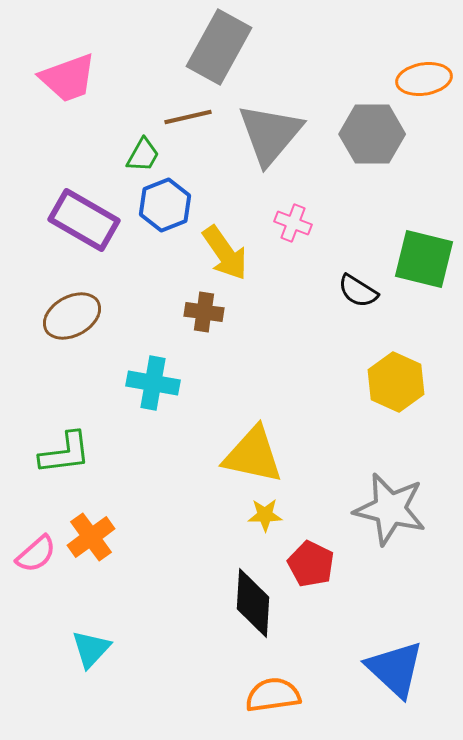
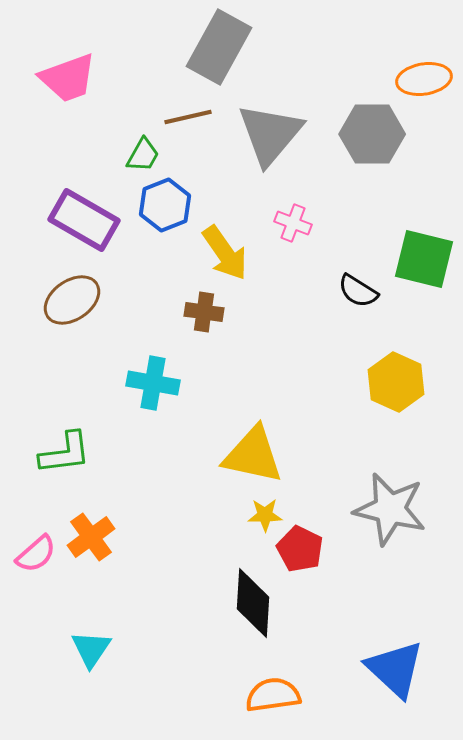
brown ellipse: moved 16 px up; rotated 6 degrees counterclockwise
red pentagon: moved 11 px left, 15 px up
cyan triangle: rotated 9 degrees counterclockwise
